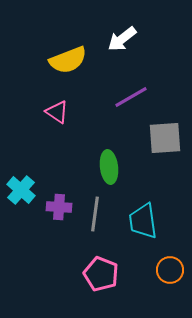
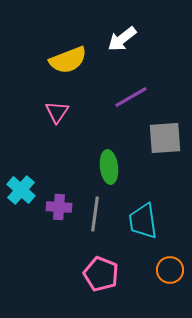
pink triangle: rotated 30 degrees clockwise
